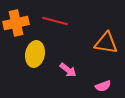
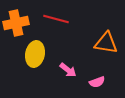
red line: moved 1 px right, 2 px up
pink semicircle: moved 6 px left, 4 px up
